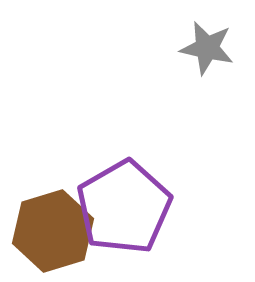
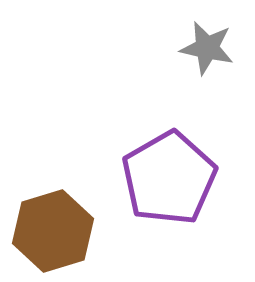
purple pentagon: moved 45 px right, 29 px up
